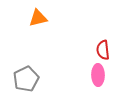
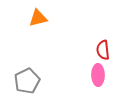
gray pentagon: moved 1 px right, 2 px down
